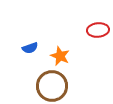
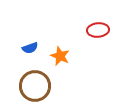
brown circle: moved 17 px left
